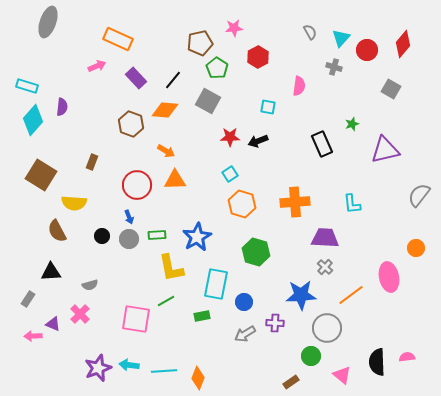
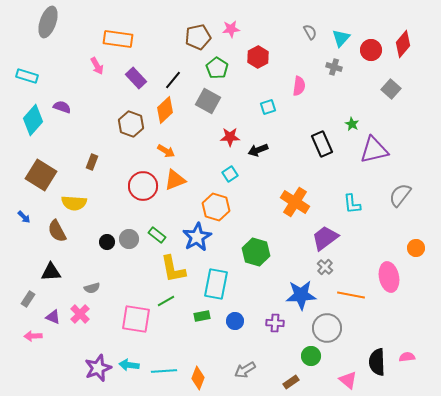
pink star at (234, 28): moved 3 px left, 1 px down
orange rectangle at (118, 39): rotated 16 degrees counterclockwise
brown pentagon at (200, 43): moved 2 px left, 6 px up
red circle at (367, 50): moved 4 px right
pink arrow at (97, 66): rotated 84 degrees clockwise
cyan rectangle at (27, 86): moved 10 px up
gray square at (391, 89): rotated 12 degrees clockwise
purple semicircle at (62, 107): rotated 78 degrees counterclockwise
cyan square at (268, 107): rotated 28 degrees counterclockwise
orange diamond at (165, 110): rotated 48 degrees counterclockwise
green star at (352, 124): rotated 24 degrees counterclockwise
black arrow at (258, 141): moved 9 px down
purple triangle at (385, 150): moved 11 px left
orange triangle at (175, 180): rotated 20 degrees counterclockwise
red circle at (137, 185): moved 6 px right, 1 px down
gray semicircle at (419, 195): moved 19 px left
orange cross at (295, 202): rotated 36 degrees clockwise
orange hexagon at (242, 204): moved 26 px left, 3 px down
blue arrow at (129, 217): moved 105 px left; rotated 24 degrees counterclockwise
green rectangle at (157, 235): rotated 42 degrees clockwise
black circle at (102, 236): moved 5 px right, 6 px down
purple trapezoid at (325, 238): rotated 40 degrees counterclockwise
yellow L-shape at (171, 268): moved 2 px right, 1 px down
gray semicircle at (90, 285): moved 2 px right, 3 px down
orange line at (351, 295): rotated 48 degrees clockwise
blue circle at (244, 302): moved 9 px left, 19 px down
purple triangle at (53, 324): moved 7 px up
gray arrow at (245, 334): moved 36 px down
pink triangle at (342, 375): moved 6 px right, 5 px down
